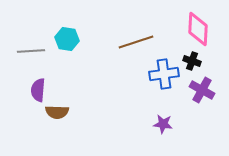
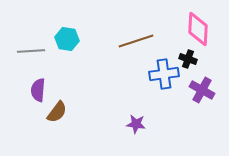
brown line: moved 1 px up
black cross: moved 4 px left, 2 px up
brown semicircle: rotated 55 degrees counterclockwise
purple star: moved 27 px left
